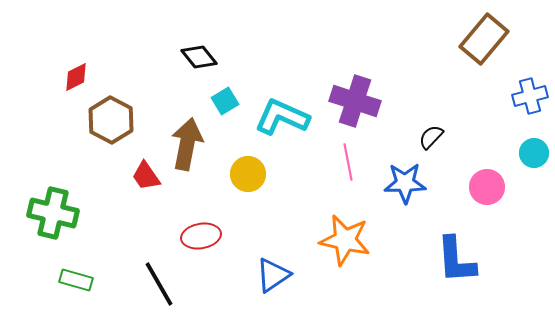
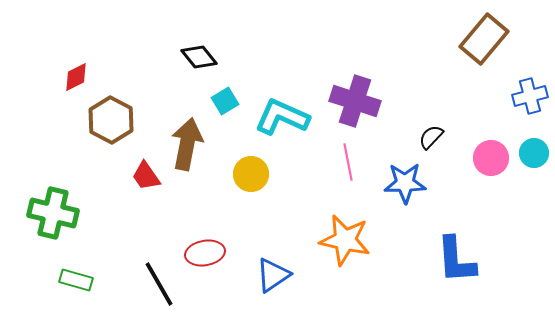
yellow circle: moved 3 px right
pink circle: moved 4 px right, 29 px up
red ellipse: moved 4 px right, 17 px down
